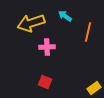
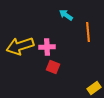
cyan arrow: moved 1 px right, 1 px up
yellow arrow: moved 11 px left, 23 px down
orange line: rotated 18 degrees counterclockwise
red square: moved 8 px right, 15 px up
